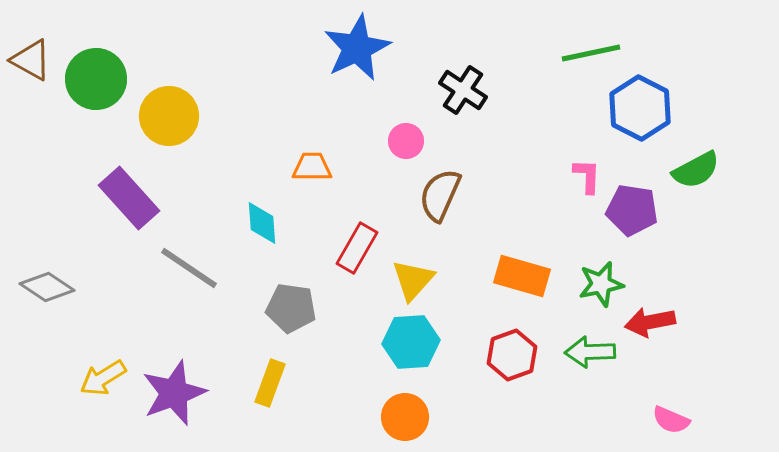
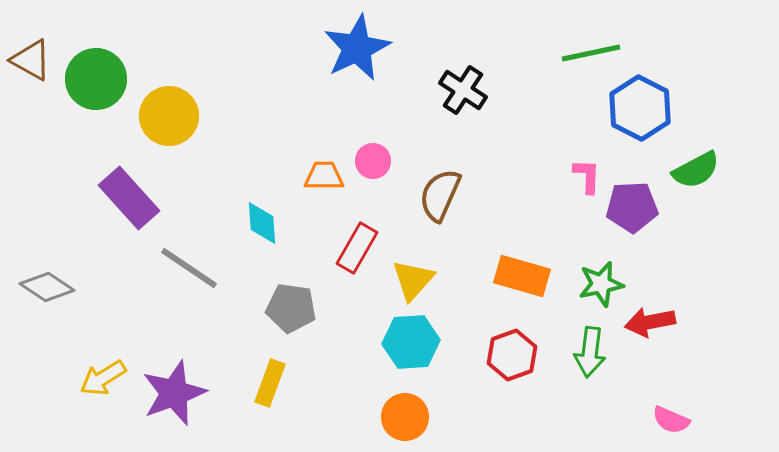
pink circle: moved 33 px left, 20 px down
orange trapezoid: moved 12 px right, 9 px down
purple pentagon: moved 3 px up; rotated 12 degrees counterclockwise
green arrow: rotated 81 degrees counterclockwise
